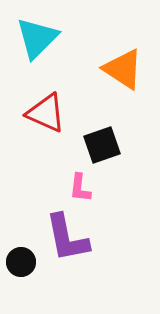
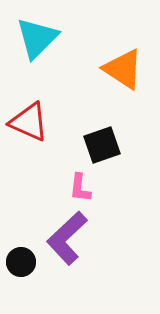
red triangle: moved 17 px left, 9 px down
purple L-shape: rotated 58 degrees clockwise
